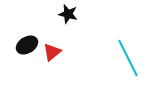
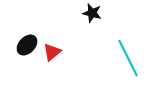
black star: moved 24 px right, 1 px up
black ellipse: rotated 15 degrees counterclockwise
